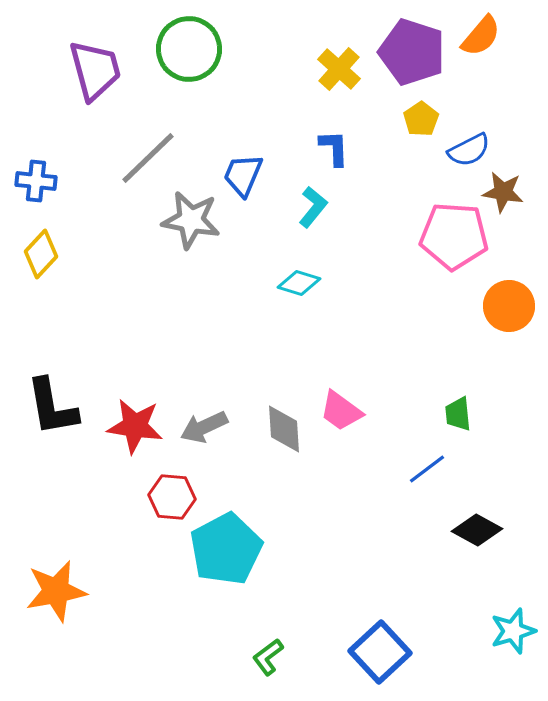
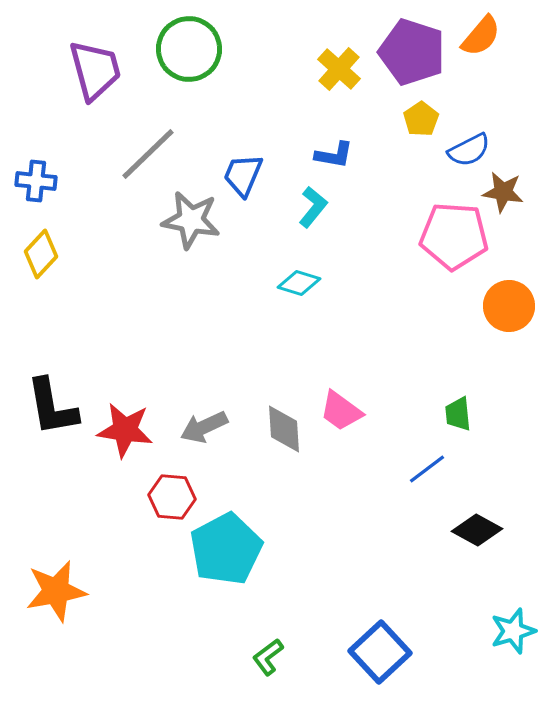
blue L-shape: moved 7 px down; rotated 102 degrees clockwise
gray line: moved 4 px up
red star: moved 10 px left, 4 px down
